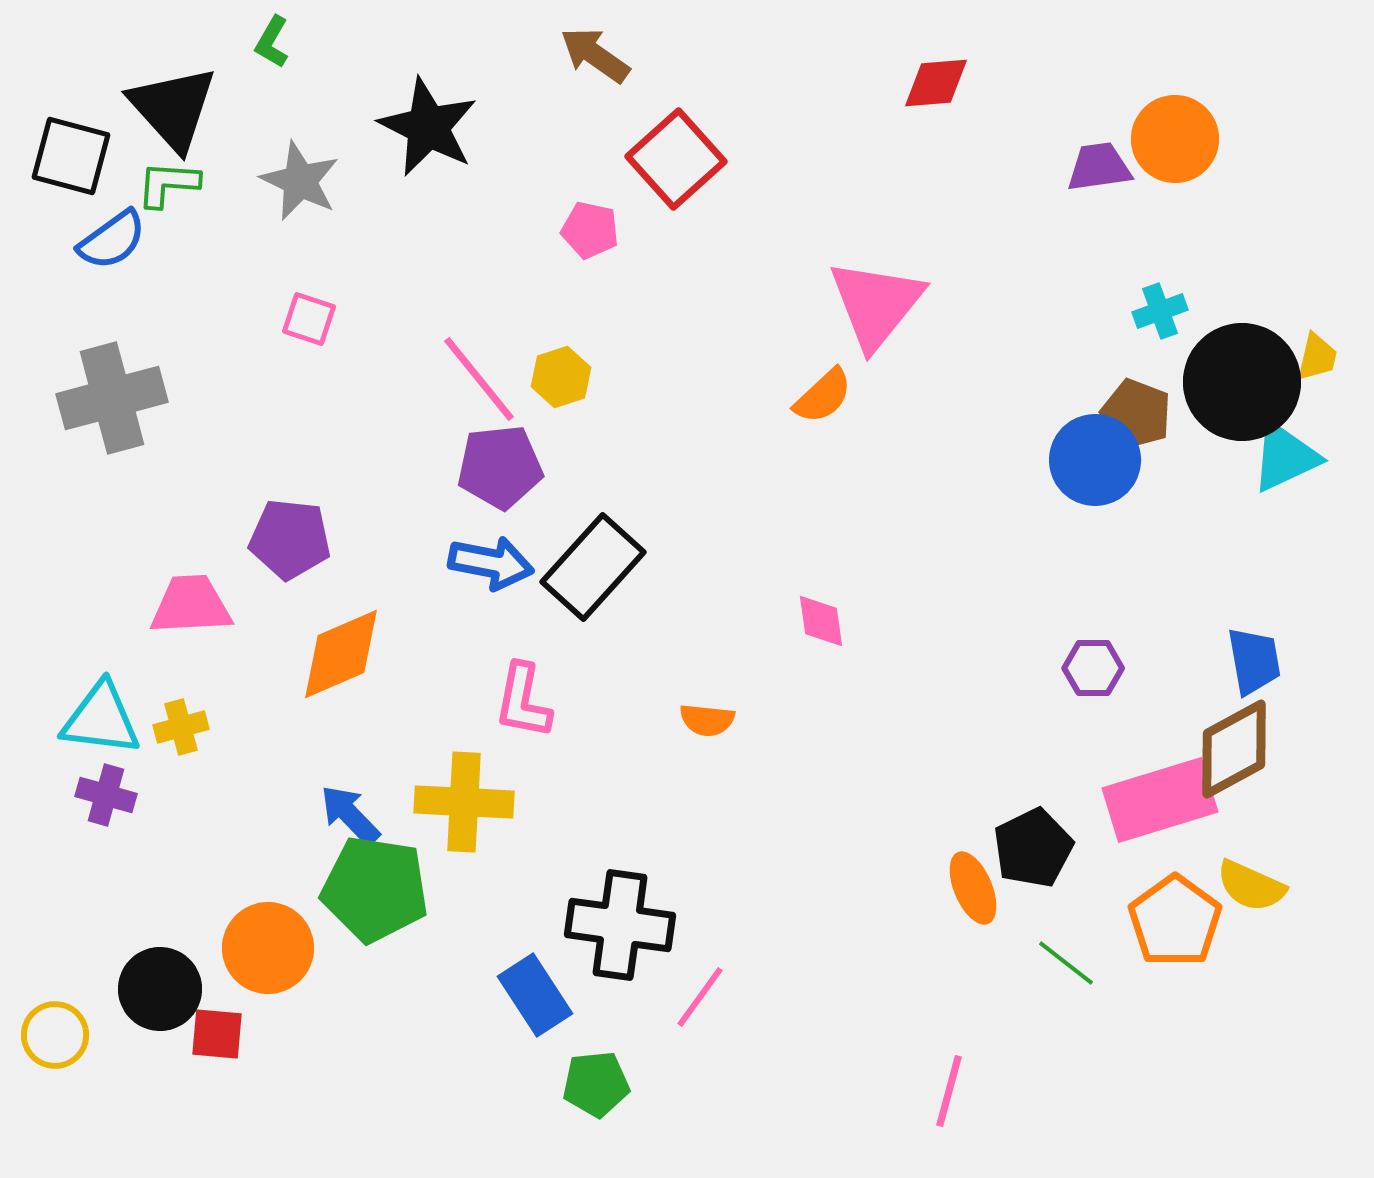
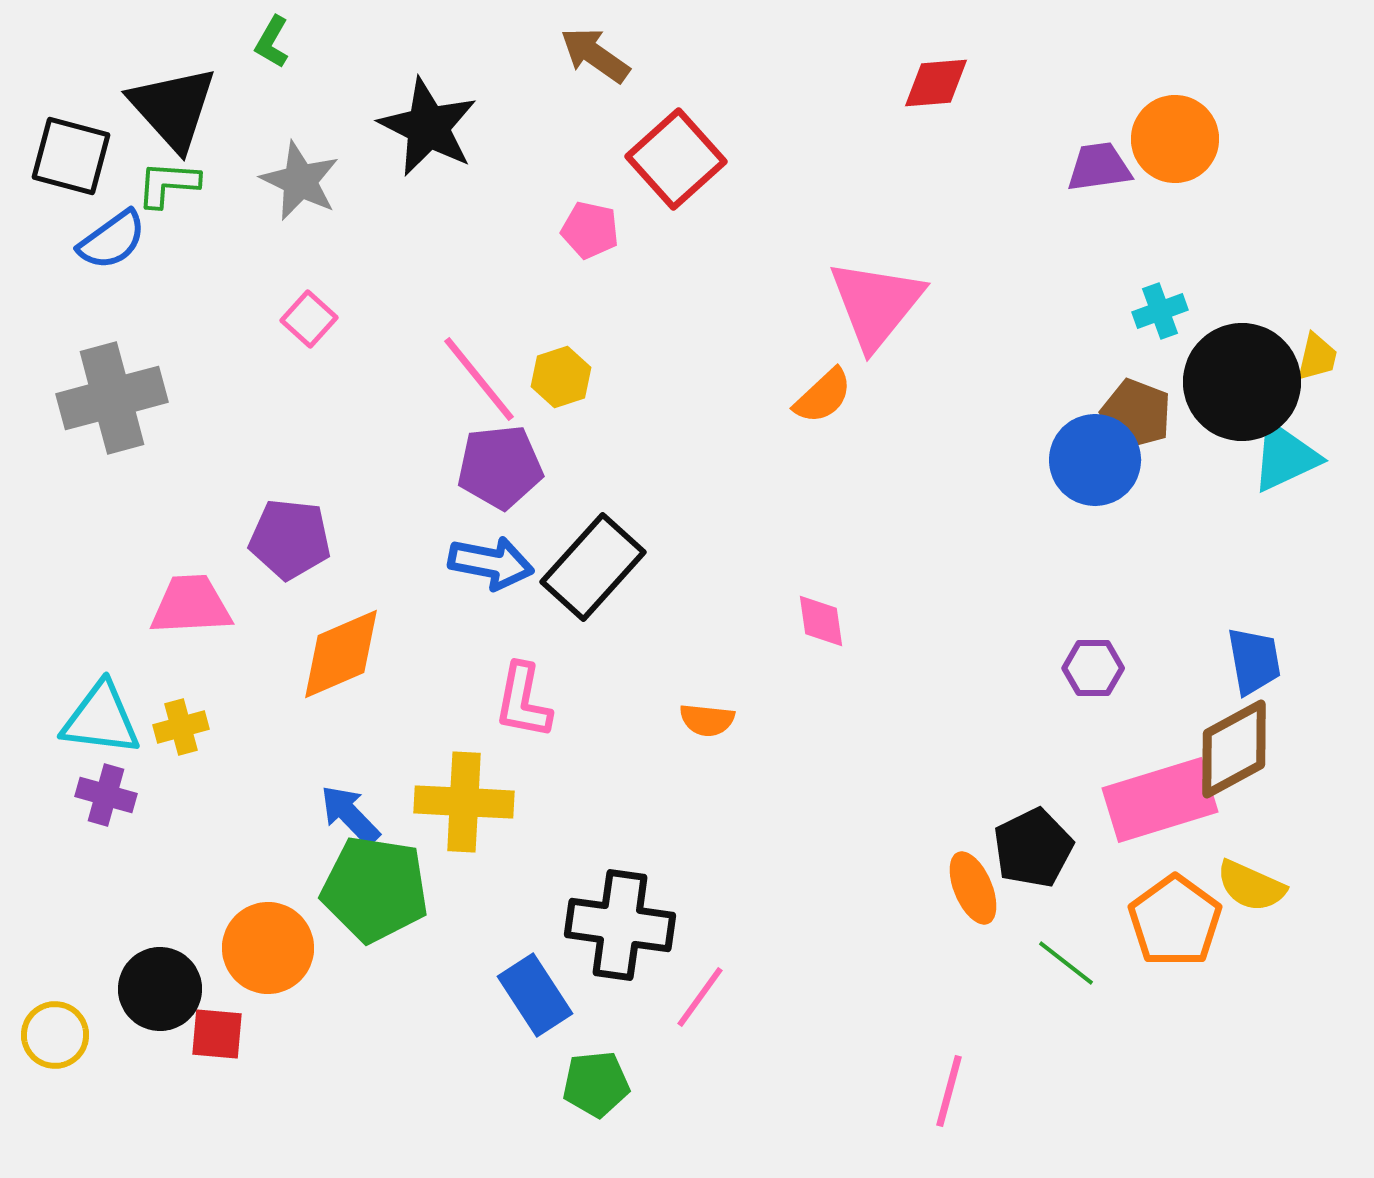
pink square at (309, 319): rotated 24 degrees clockwise
